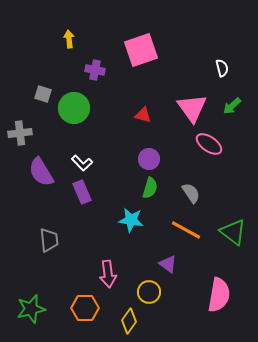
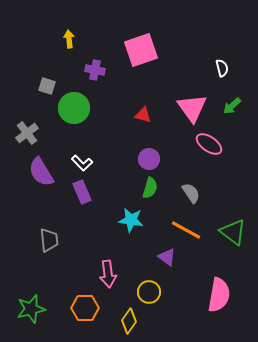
gray square: moved 4 px right, 8 px up
gray cross: moved 7 px right; rotated 30 degrees counterclockwise
purple triangle: moved 1 px left, 7 px up
